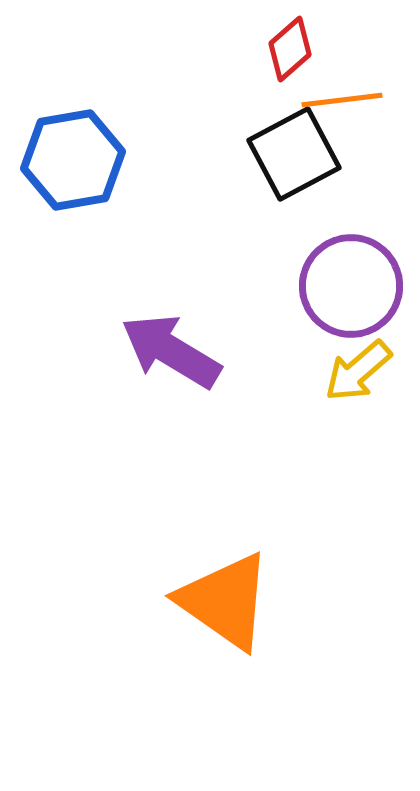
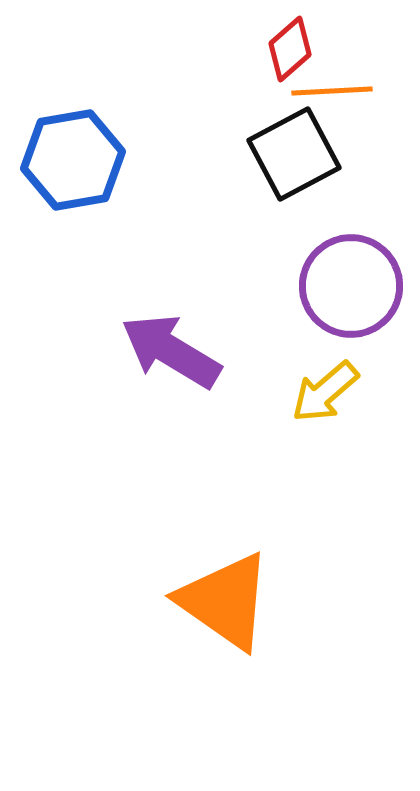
orange line: moved 10 px left, 9 px up; rotated 4 degrees clockwise
yellow arrow: moved 33 px left, 21 px down
